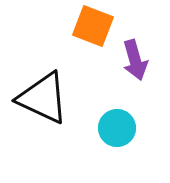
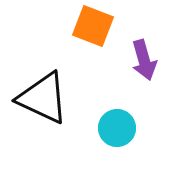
purple arrow: moved 9 px right
